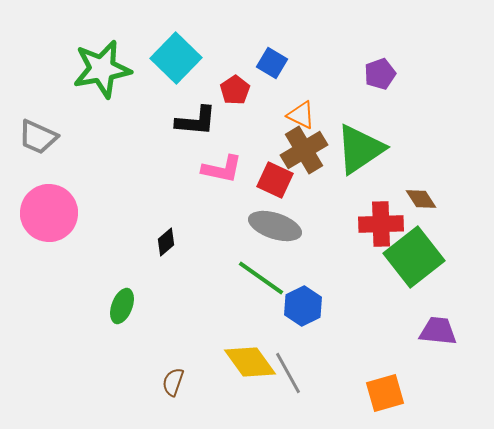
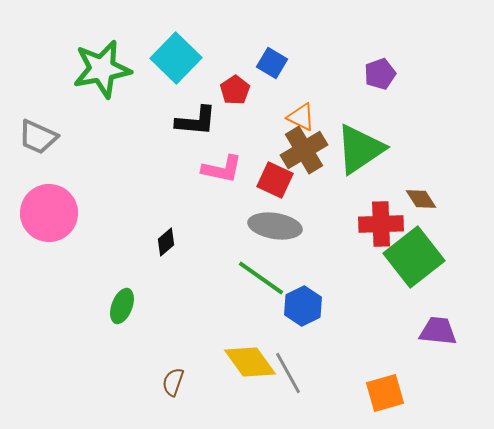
orange triangle: moved 2 px down
gray ellipse: rotated 9 degrees counterclockwise
